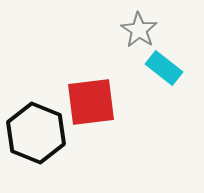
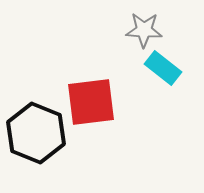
gray star: moved 5 px right; rotated 30 degrees counterclockwise
cyan rectangle: moved 1 px left
